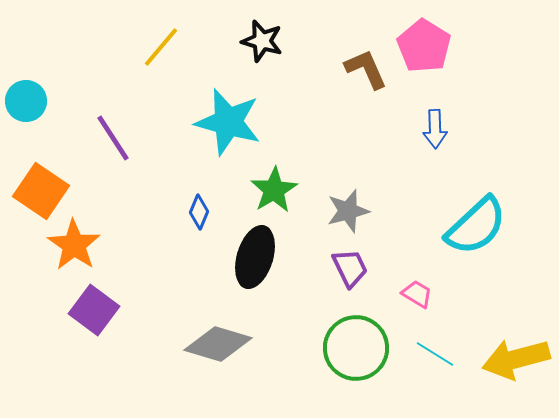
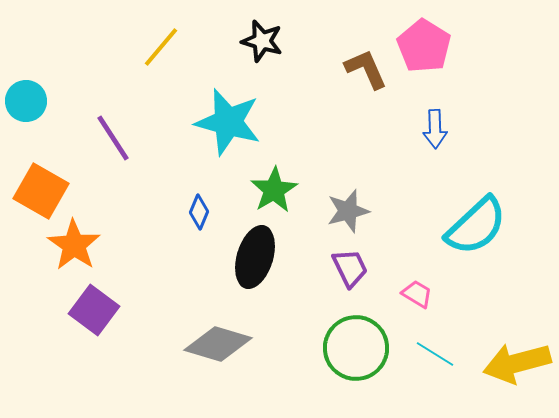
orange square: rotated 4 degrees counterclockwise
yellow arrow: moved 1 px right, 4 px down
